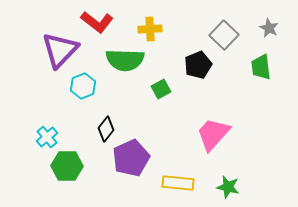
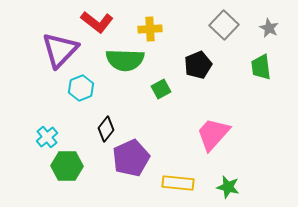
gray square: moved 10 px up
cyan hexagon: moved 2 px left, 2 px down
